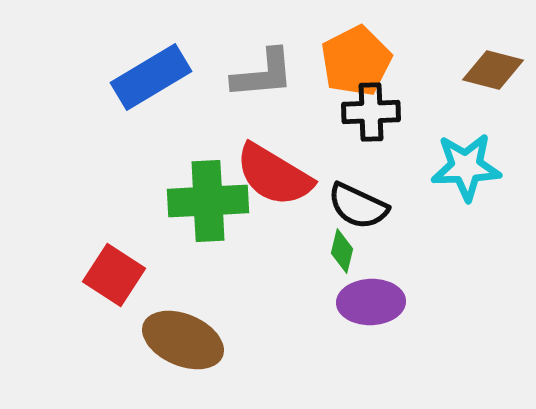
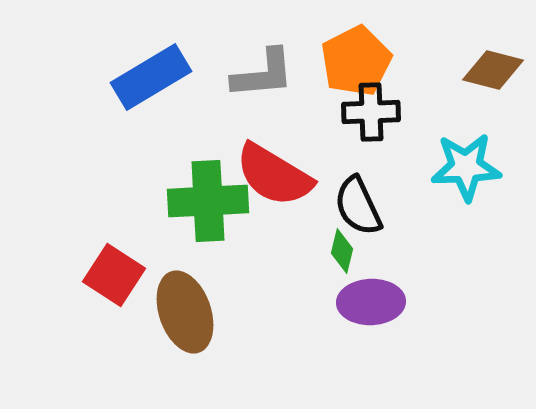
black semicircle: rotated 40 degrees clockwise
brown ellipse: moved 2 px right, 28 px up; rotated 48 degrees clockwise
